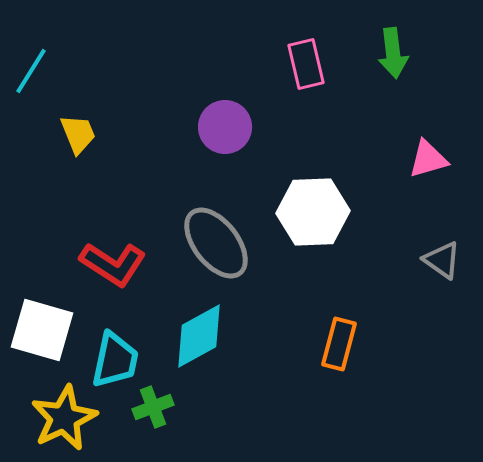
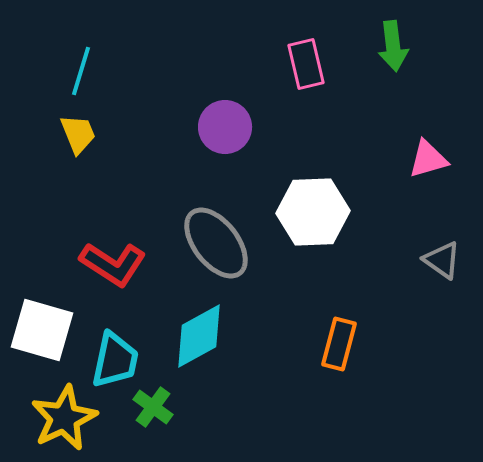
green arrow: moved 7 px up
cyan line: moved 50 px right; rotated 15 degrees counterclockwise
green cross: rotated 33 degrees counterclockwise
